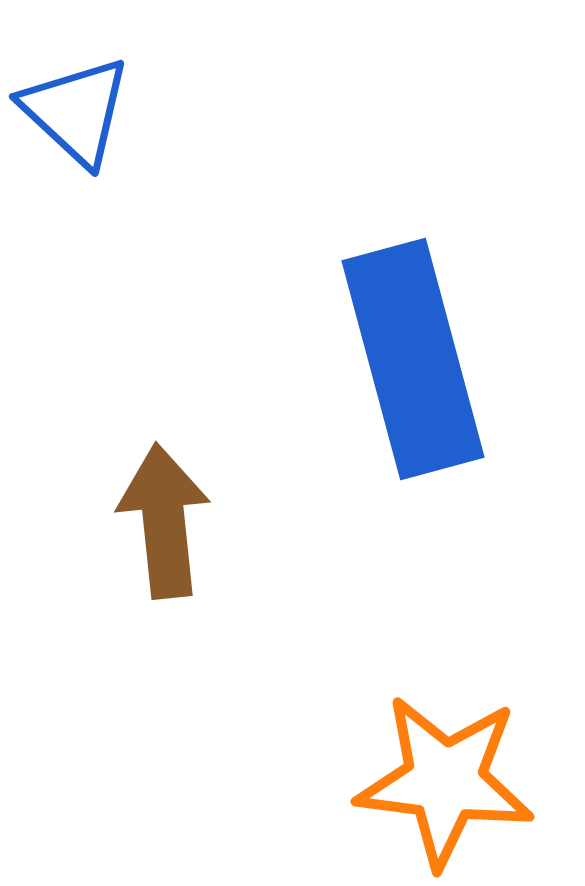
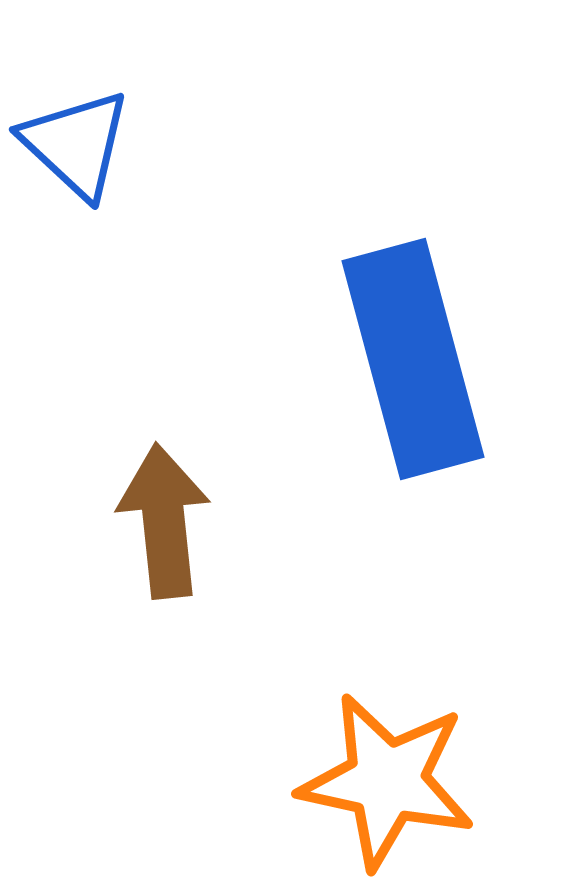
blue triangle: moved 33 px down
orange star: moved 58 px left; rotated 5 degrees clockwise
